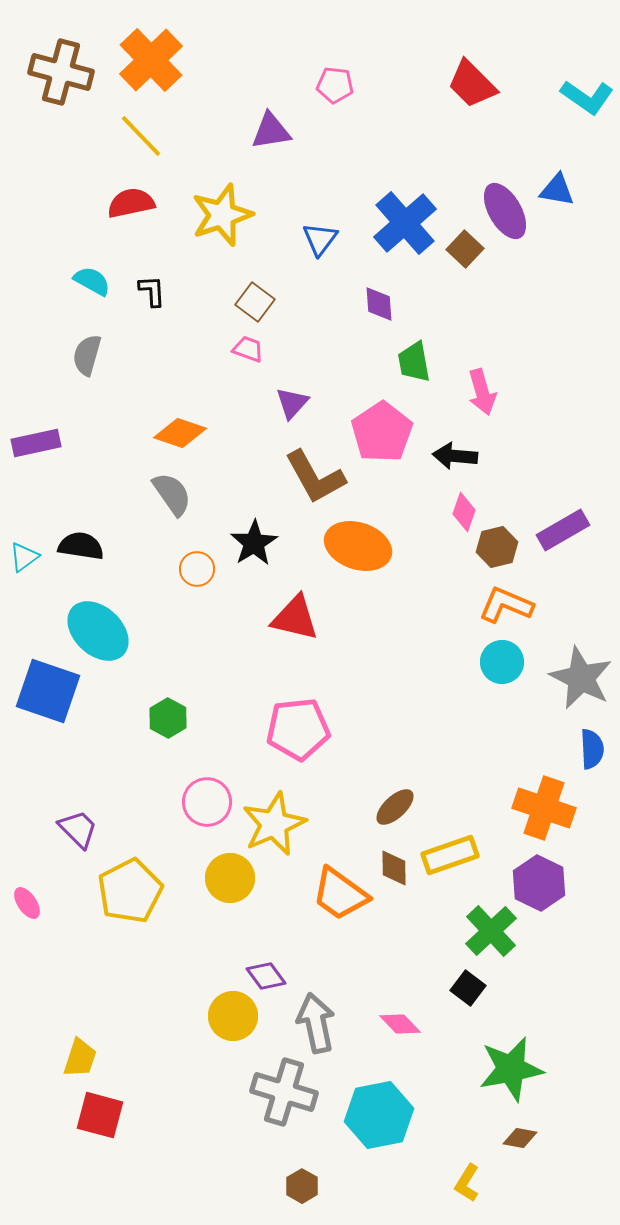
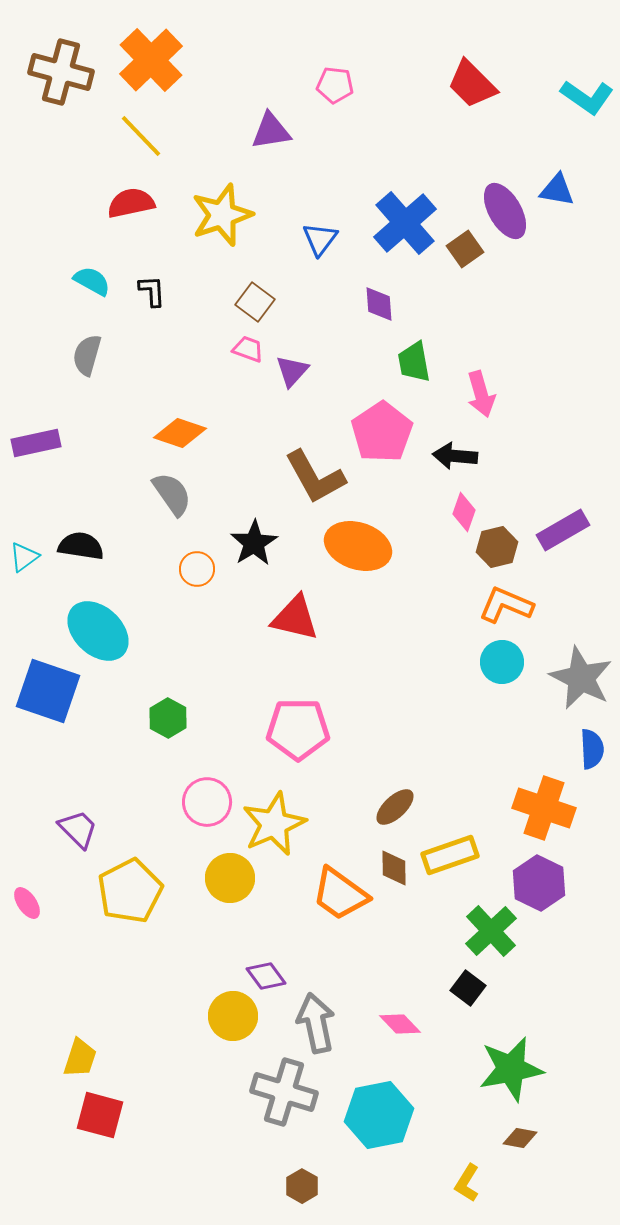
brown square at (465, 249): rotated 12 degrees clockwise
pink arrow at (482, 392): moved 1 px left, 2 px down
purple triangle at (292, 403): moved 32 px up
pink pentagon at (298, 729): rotated 6 degrees clockwise
